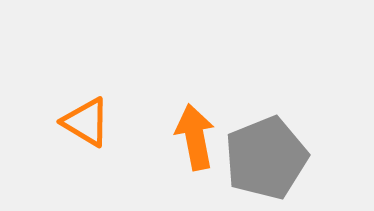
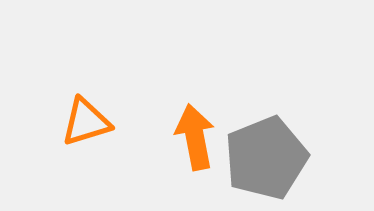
orange triangle: rotated 48 degrees counterclockwise
